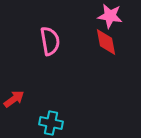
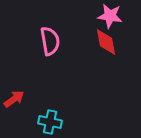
cyan cross: moved 1 px left, 1 px up
